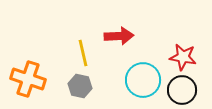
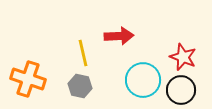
red star: rotated 12 degrees clockwise
black circle: moved 1 px left
